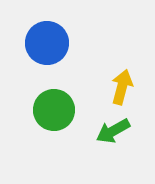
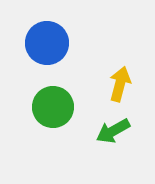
yellow arrow: moved 2 px left, 3 px up
green circle: moved 1 px left, 3 px up
